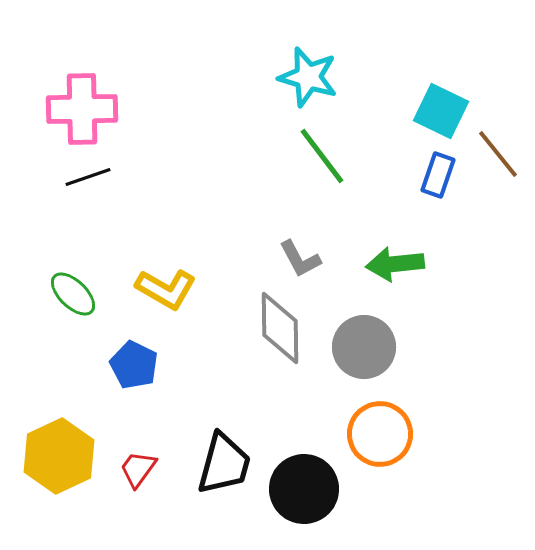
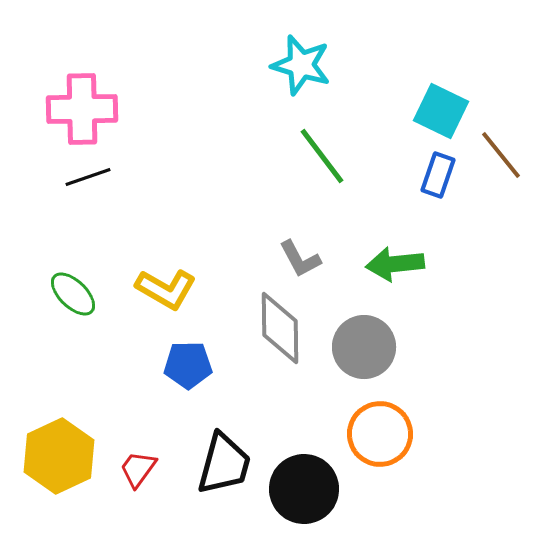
cyan star: moved 7 px left, 12 px up
brown line: moved 3 px right, 1 px down
blue pentagon: moved 54 px right; rotated 27 degrees counterclockwise
